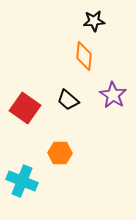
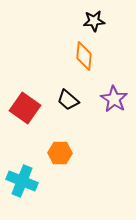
purple star: moved 1 px right, 4 px down
